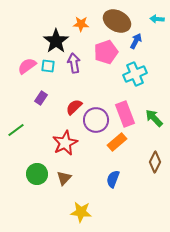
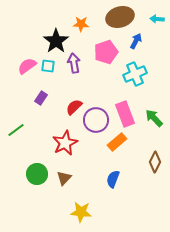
brown ellipse: moved 3 px right, 4 px up; rotated 44 degrees counterclockwise
